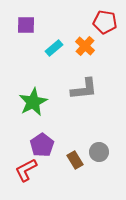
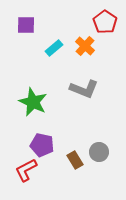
red pentagon: rotated 25 degrees clockwise
gray L-shape: rotated 28 degrees clockwise
green star: rotated 20 degrees counterclockwise
purple pentagon: rotated 25 degrees counterclockwise
